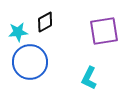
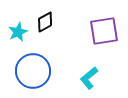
cyan star: rotated 18 degrees counterclockwise
blue circle: moved 3 px right, 9 px down
cyan L-shape: rotated 25 degrees clockwise
